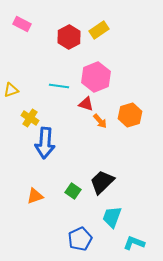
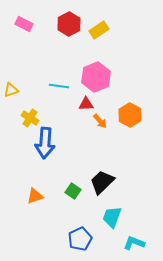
pink rectangle: moved 2 px right
red hexagon: moved 13 px up
red triangle: rotated 21 degrees counterclockwise
orange hexagon: rotated 15 degrees counterclockwise
